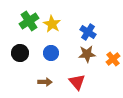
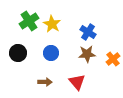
black circle: moved 2 px left
